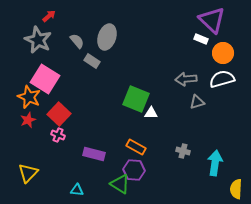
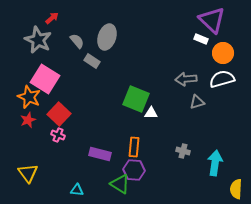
red arrow: moved 3 px right, 2 px down
orange rectangle: moved 2 px left; rotated 66 degrees clockwise
purple rectangle: moved 6 px right
yellow triangle: rotated 20 degrees counterclockwise
